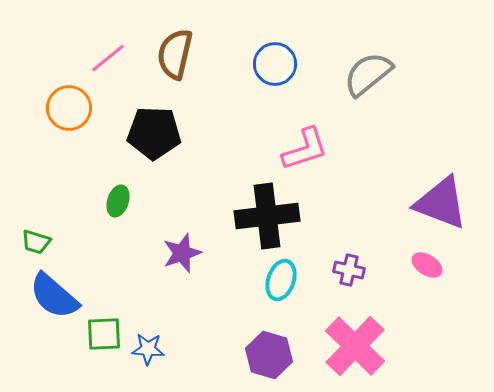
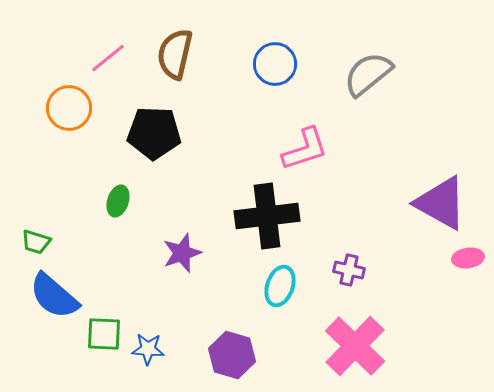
purple triangle: rotated 8 degrees clockwise
pink ellipse: moved 41 px right, 7 px up; rotated 40 degrees counterclockwise
cyan ellipse: moved 1 px left, 6 px down
green square: rotated 6 degrees clockwise
purple hexagon: moved 37 px left
